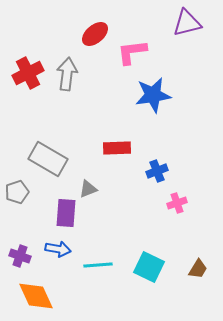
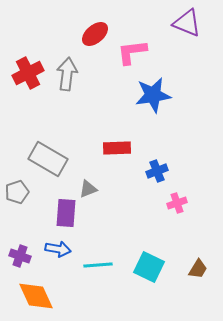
purple triangle: rotated 36 degrees clockwise
